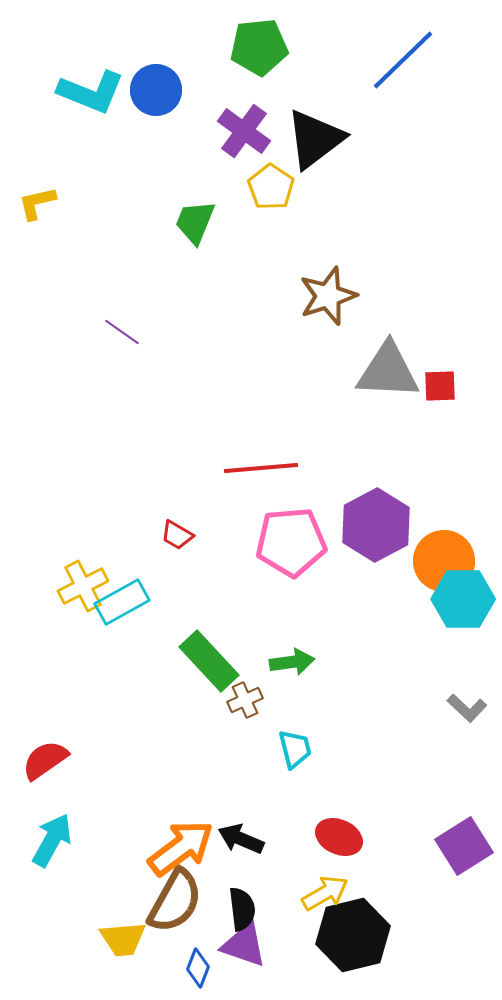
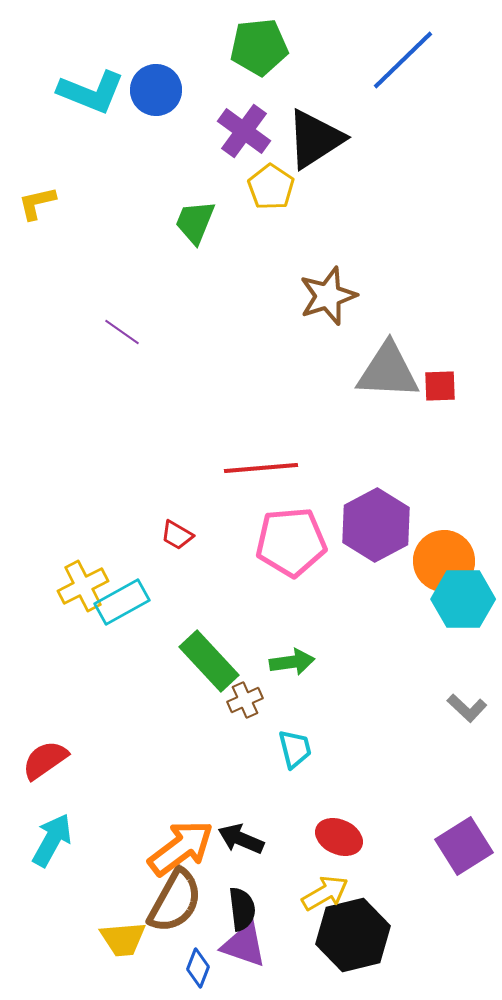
black triangle: rotated 4 degrees clockwise
